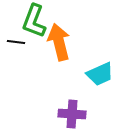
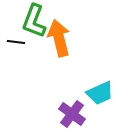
orange arrow: moved 4 px up
cyan trapezoid: moved 19 px down
purple cross: rotated 32 degrees clockwise
